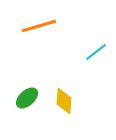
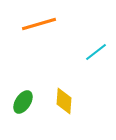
orange line: moved 2 px up
green ellipse: moved 4 px left, 4 px down; rotated 15 degrees counterclockwise
